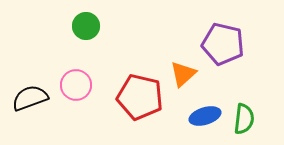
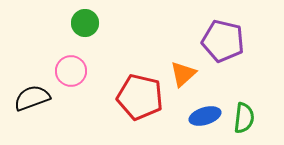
green circle: moved 1 px left, 3 px up
purple pentagon: moved 3 px up
pink circle: moved 5 px left, 14 px up
black semicircle: moved 2 px right
green semicircle: moved 1 px up
